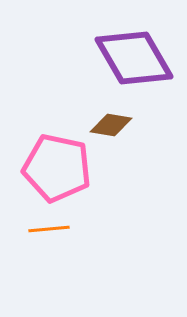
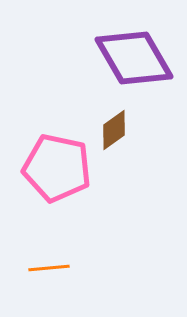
brown diamond: moved 3 px right, 5 px down; rotated 45 degrees counterclockwise
orange line: moved 39 px down
